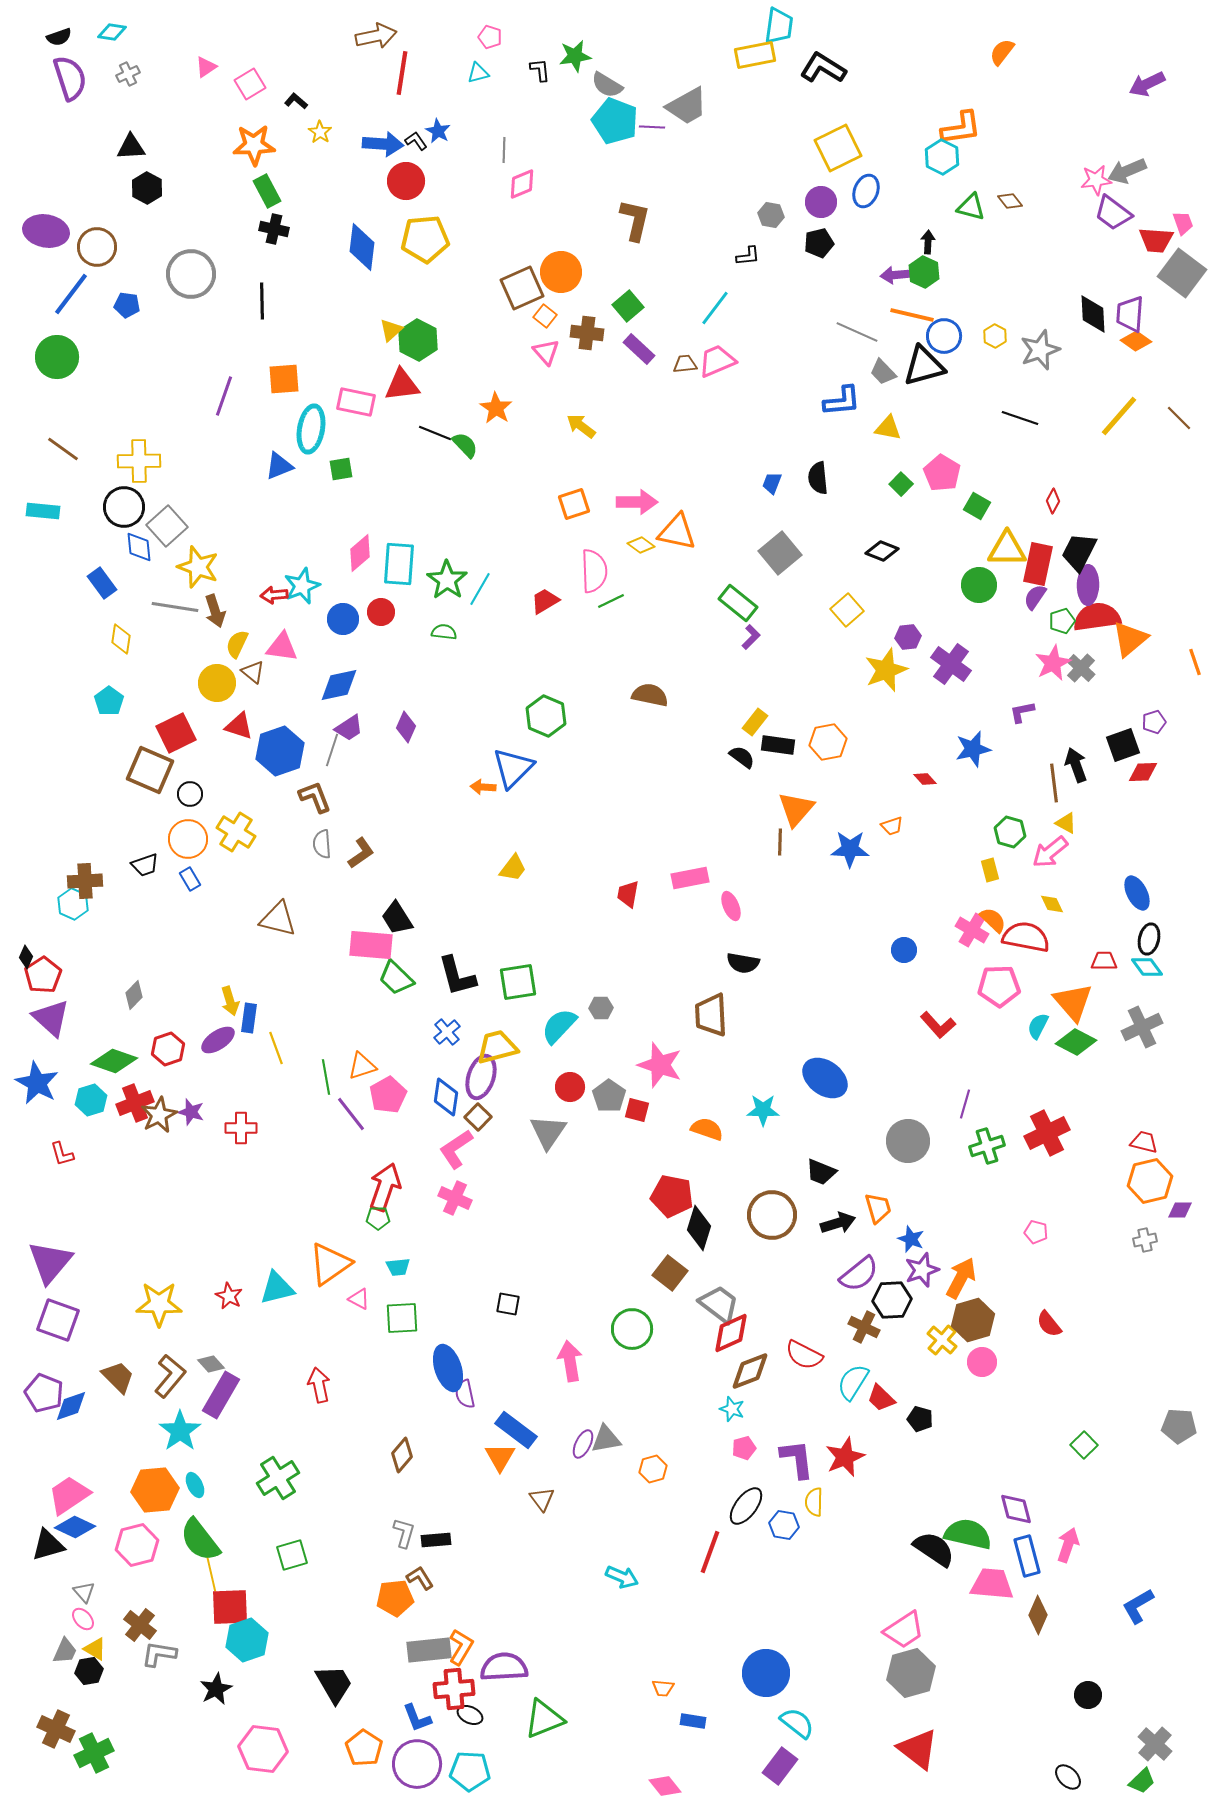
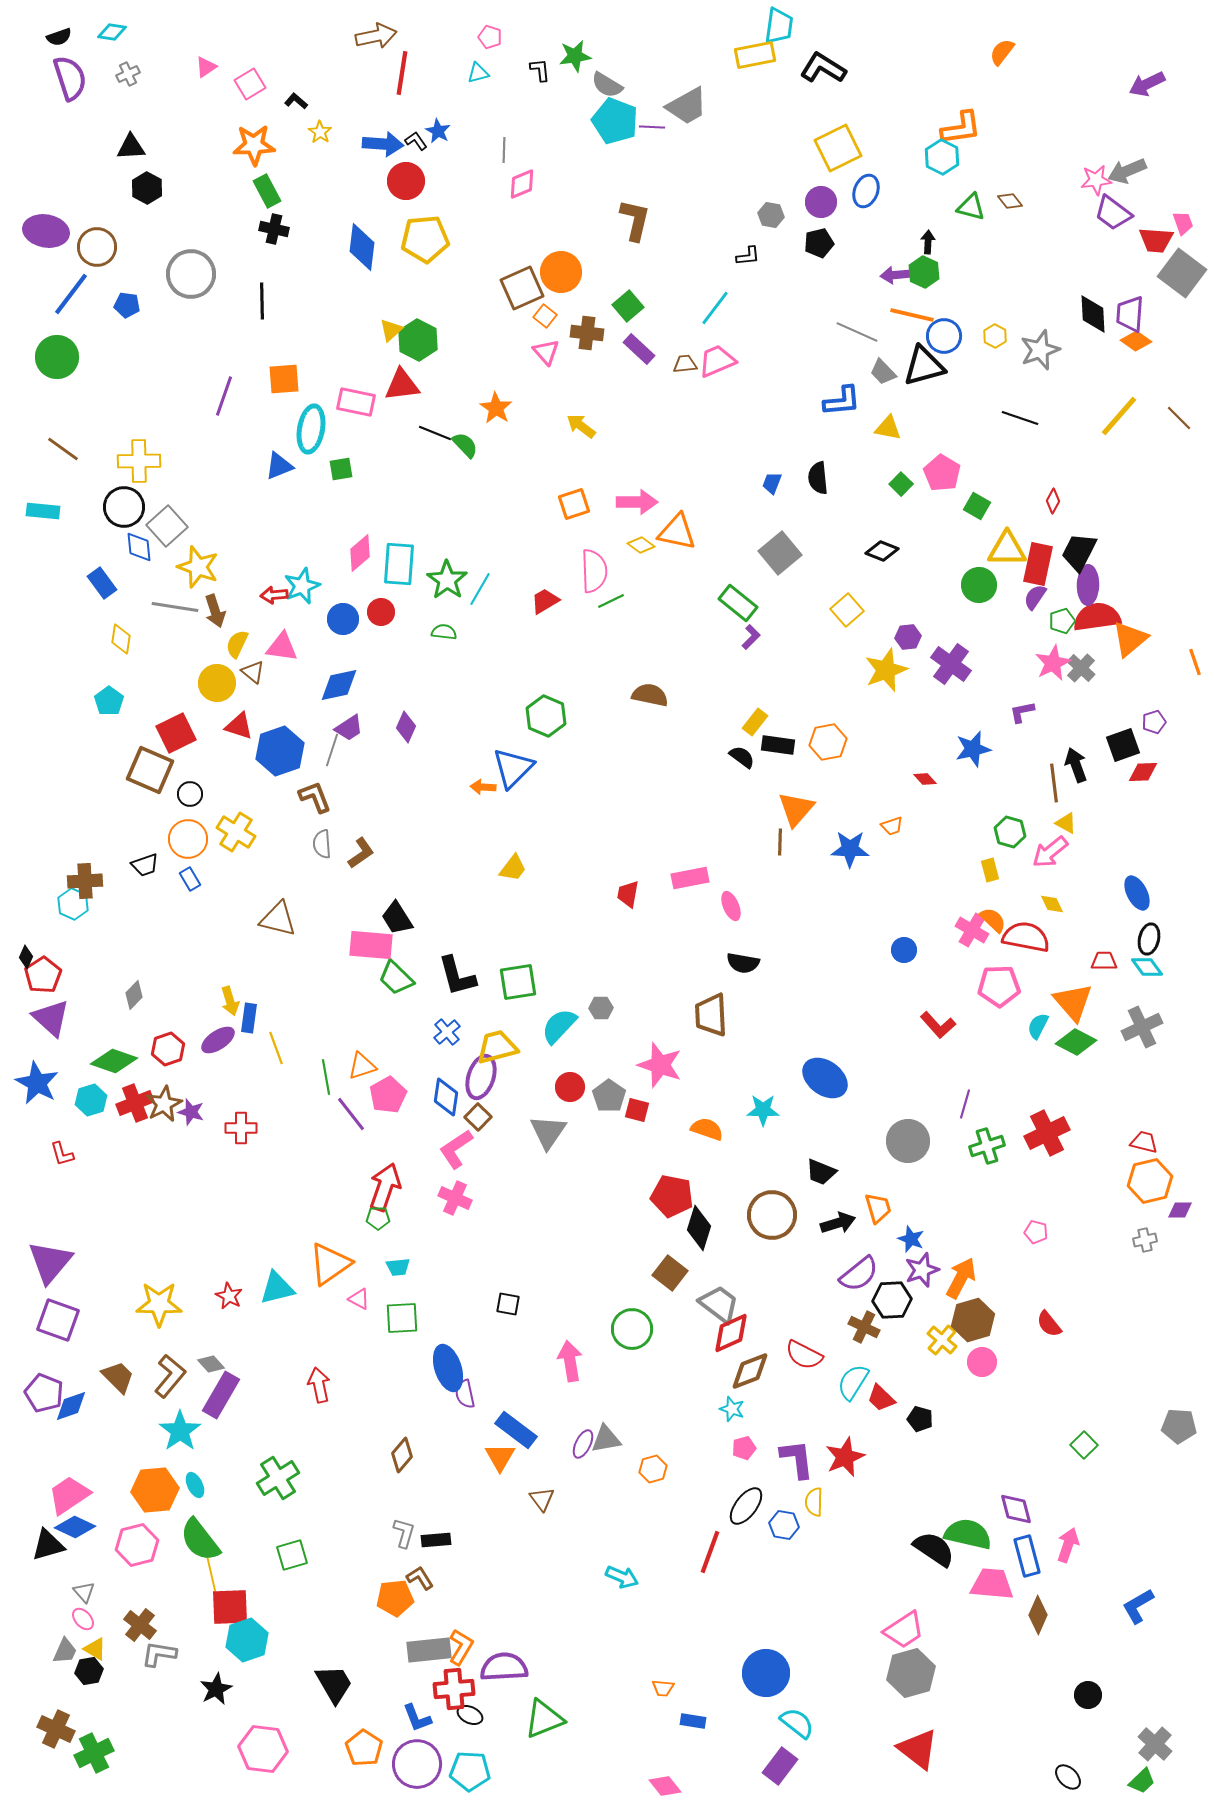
brown star at (159, 1115): moved 5 px right, 11 px up
